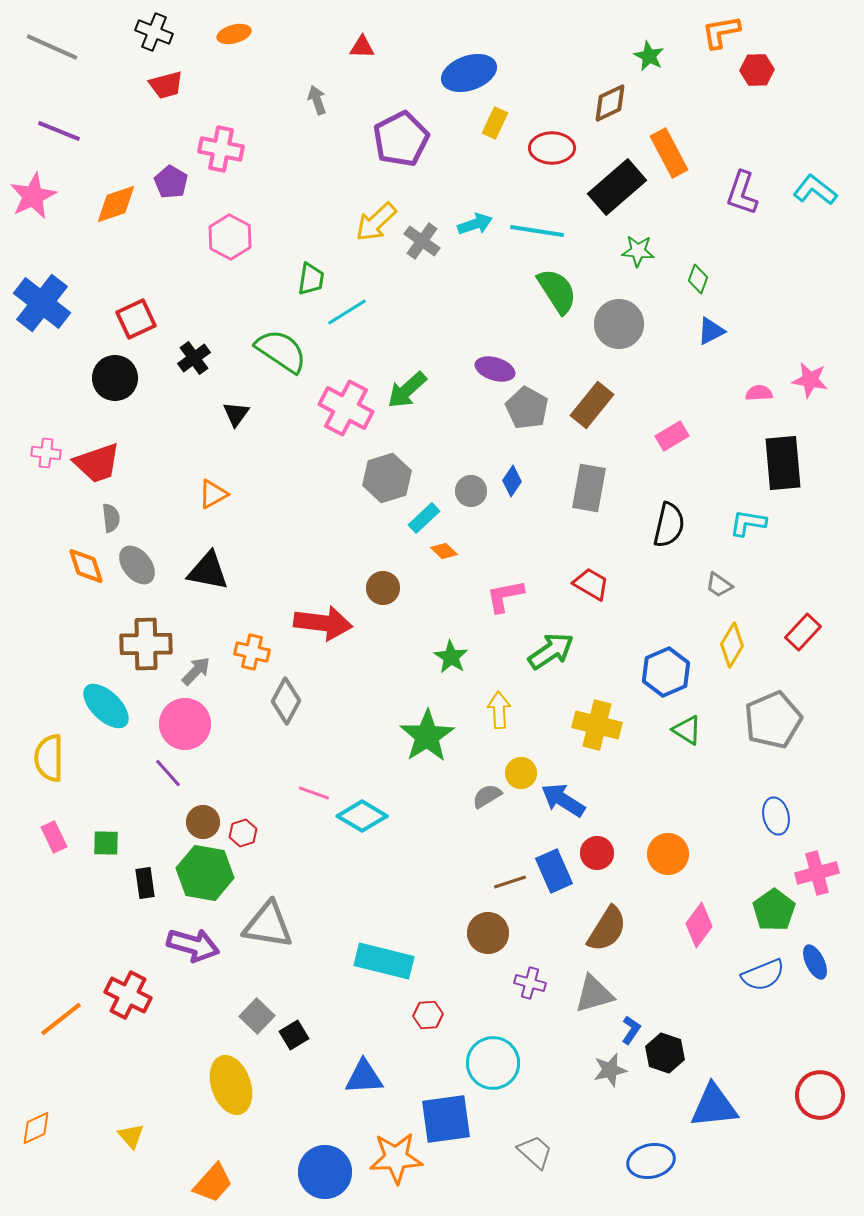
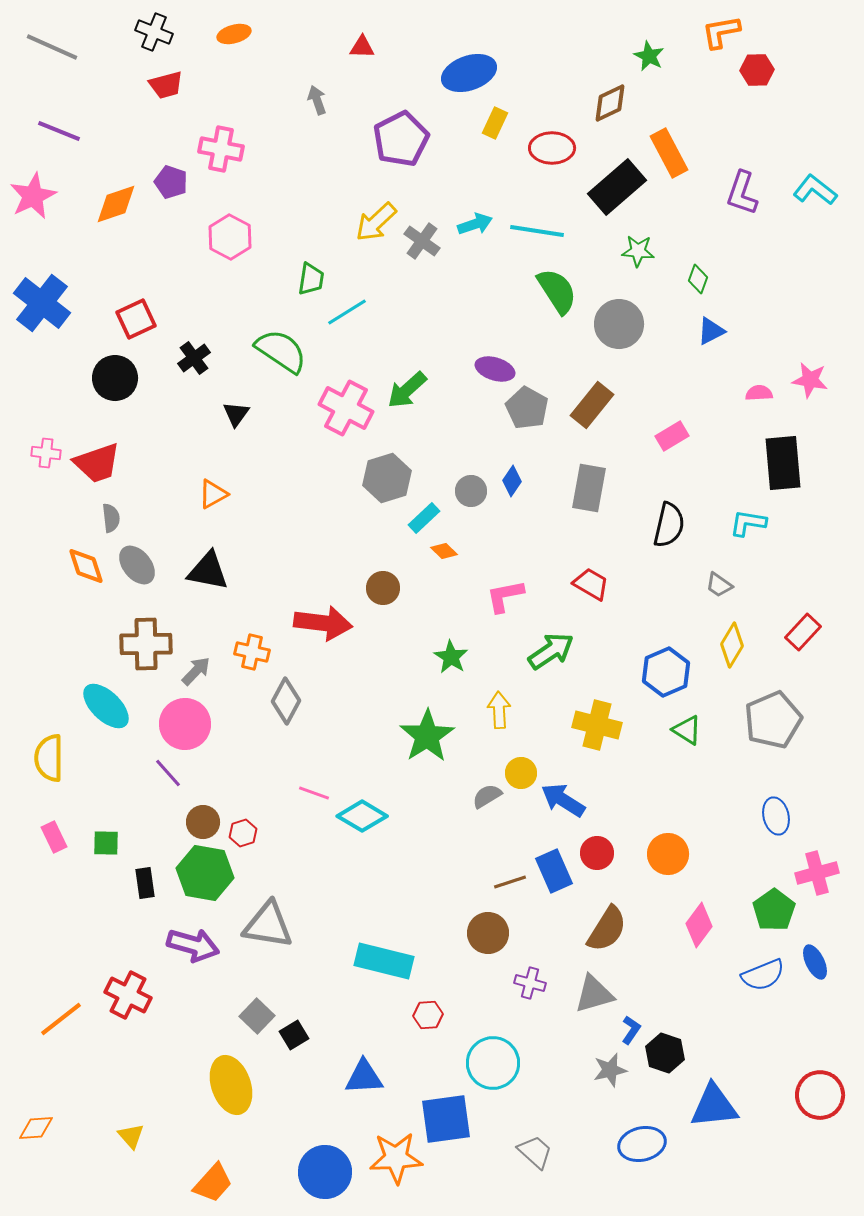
purple pentagon at (171, 182): rotated 12 degrees counterclockwise
orange diamond at (36, 1128): rotated 21 degrees clockwise
blue ellipse at (651, 1161): moved 9 px left, 17 px up
